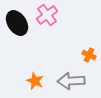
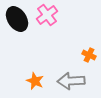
black ellipse: moved 4 px up
